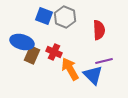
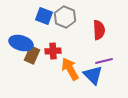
blue ellipse: moved 1 px left, 1 px down
red cross: moved 1 px left, 1 px up; rotated 28 degrees counterclockwise
